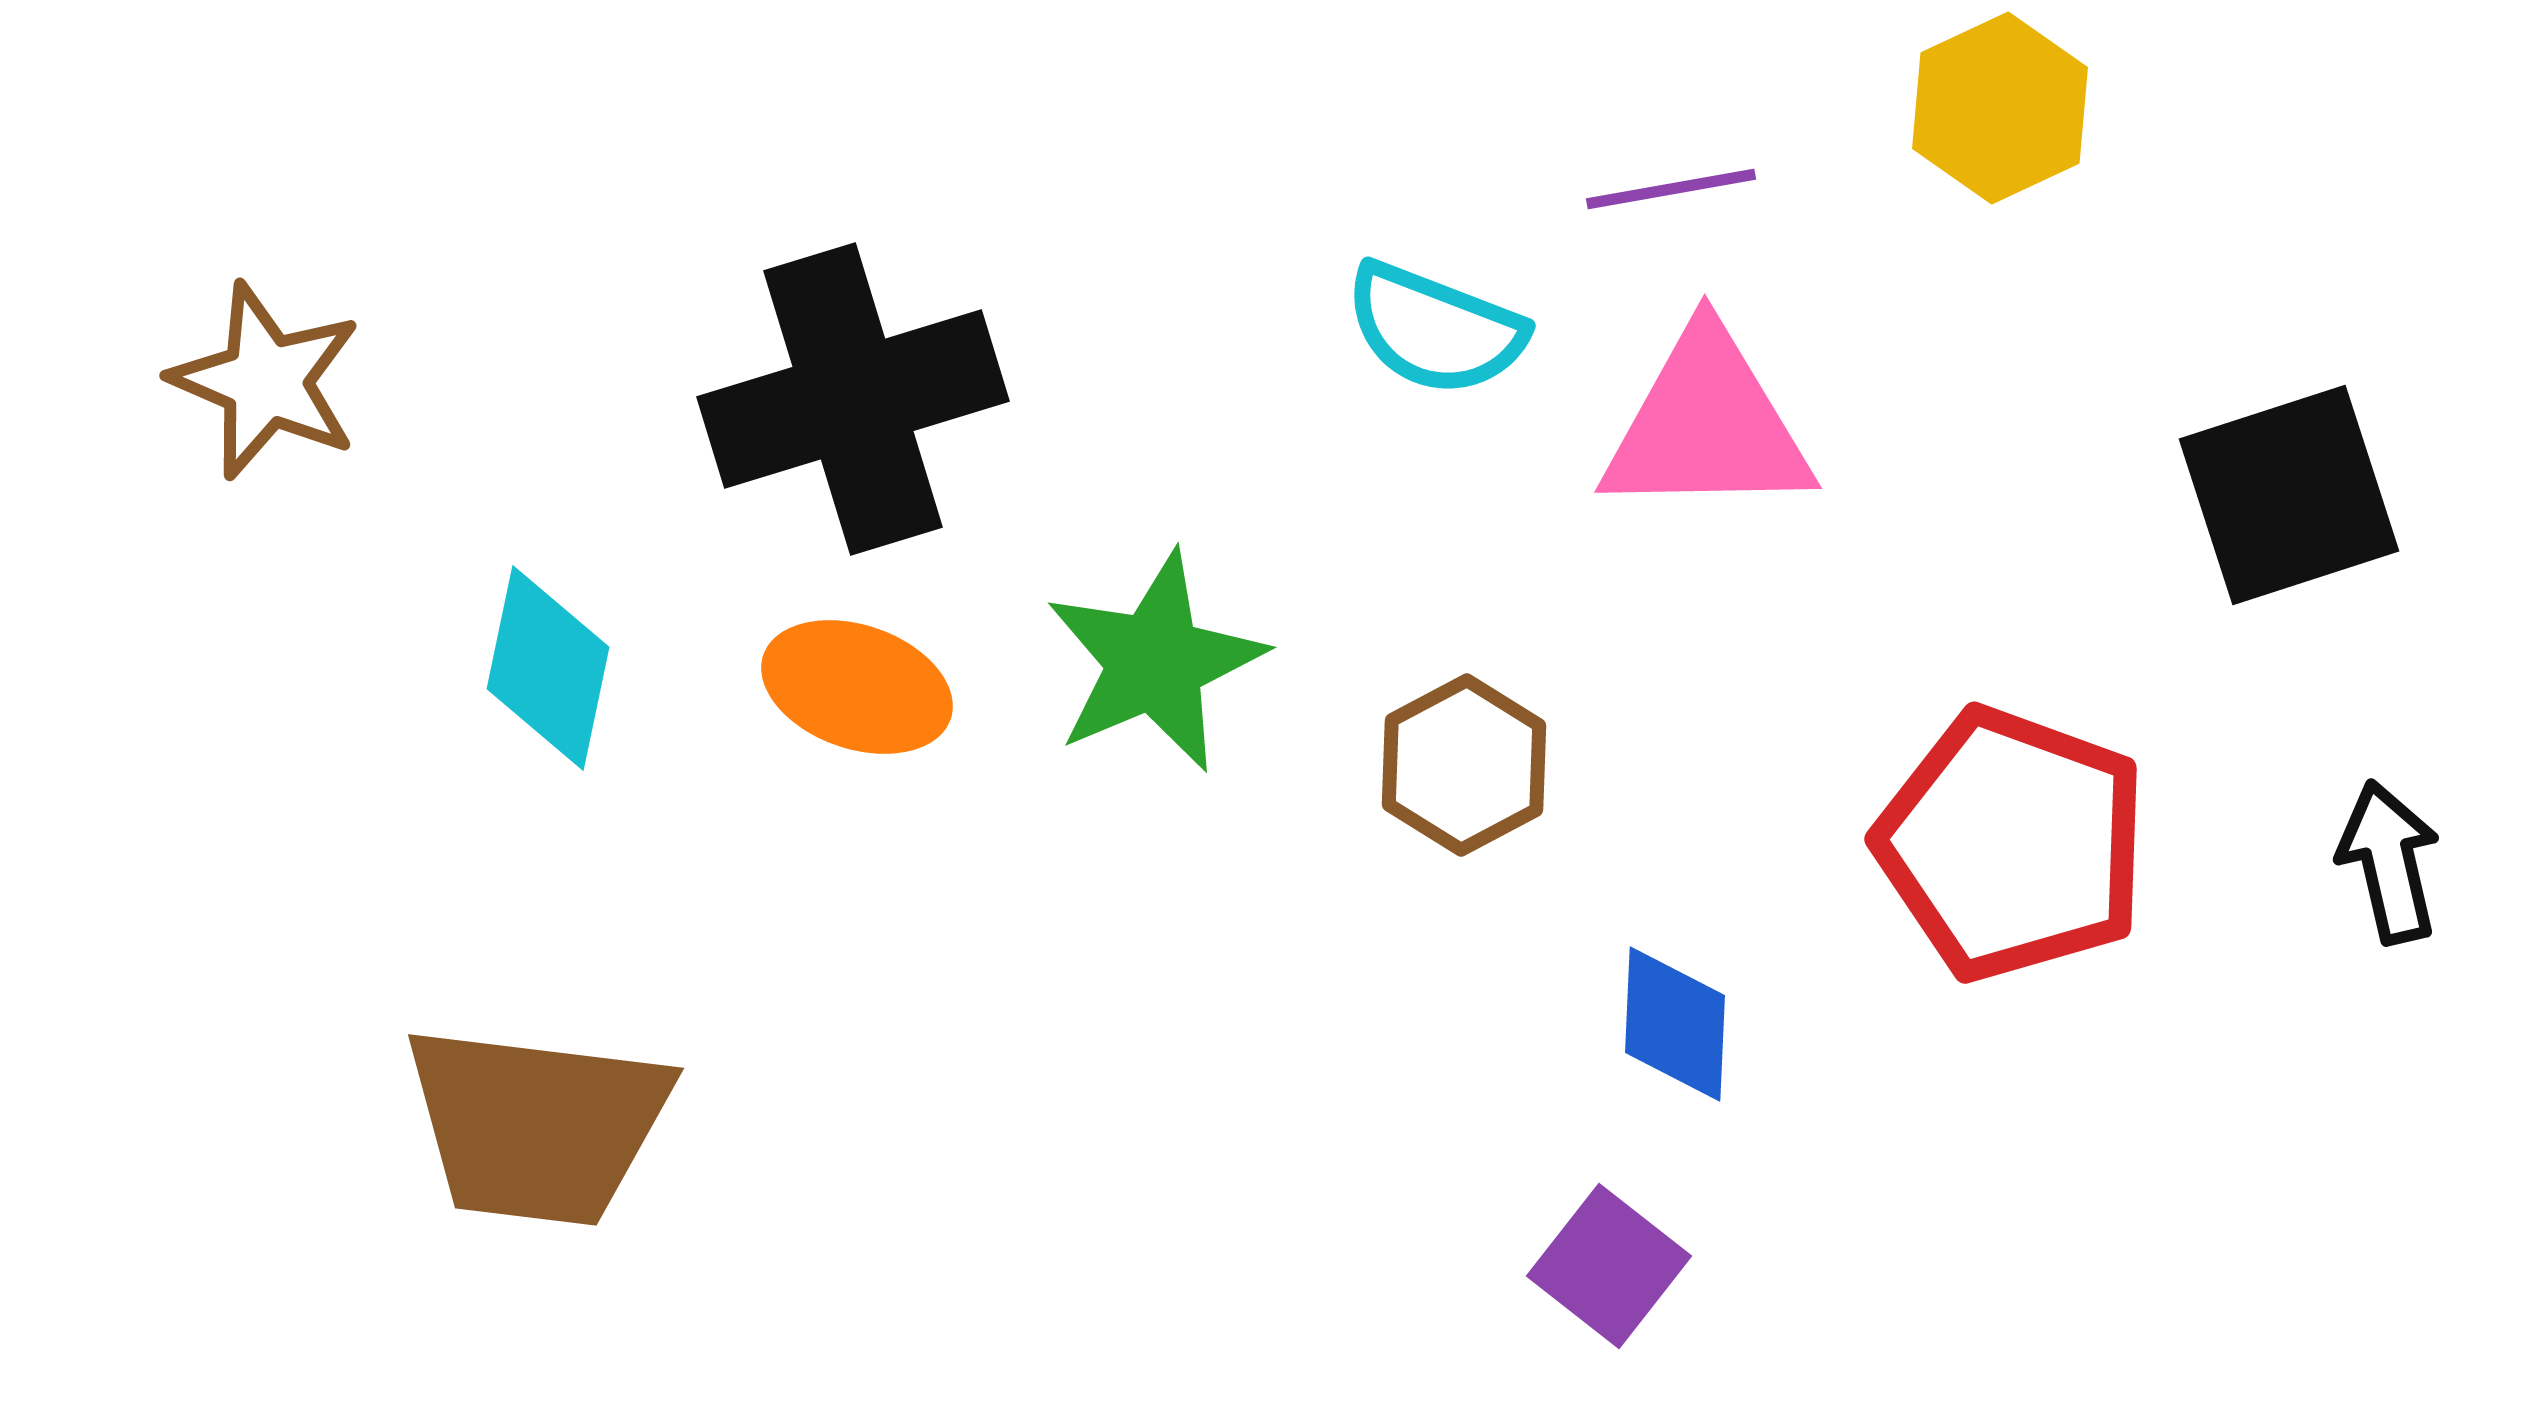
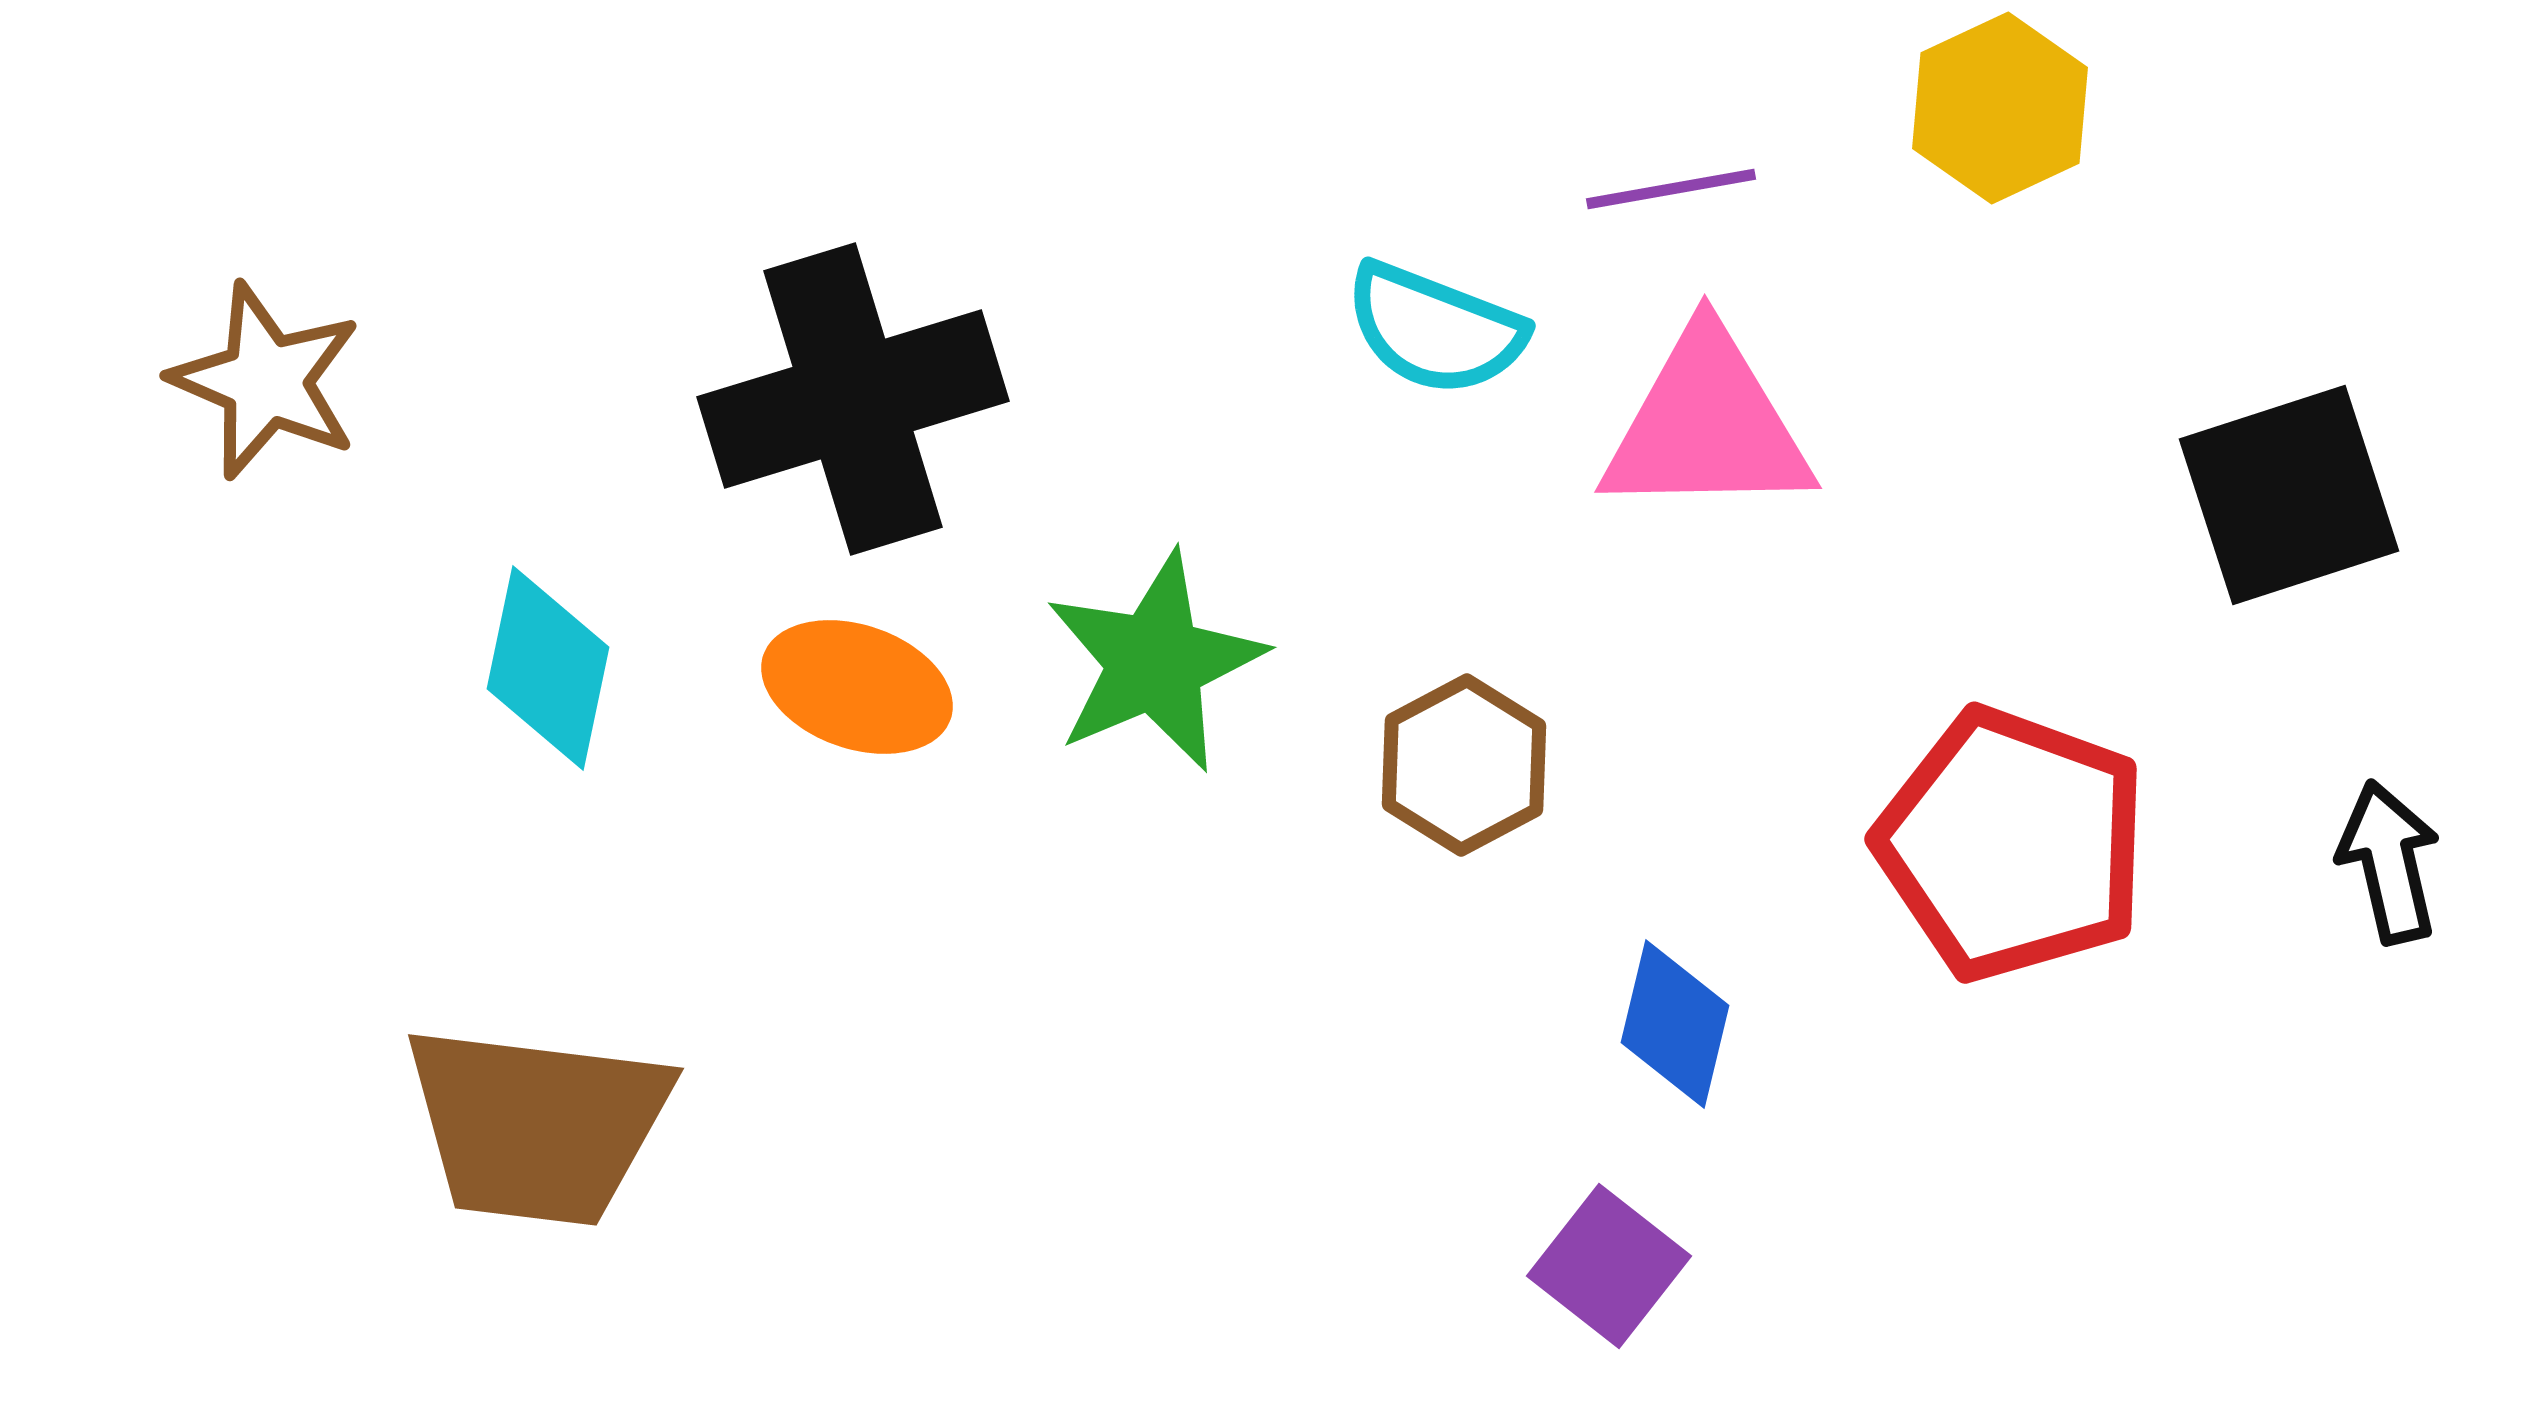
blue diamond: rotated 11 degrees clockwise
